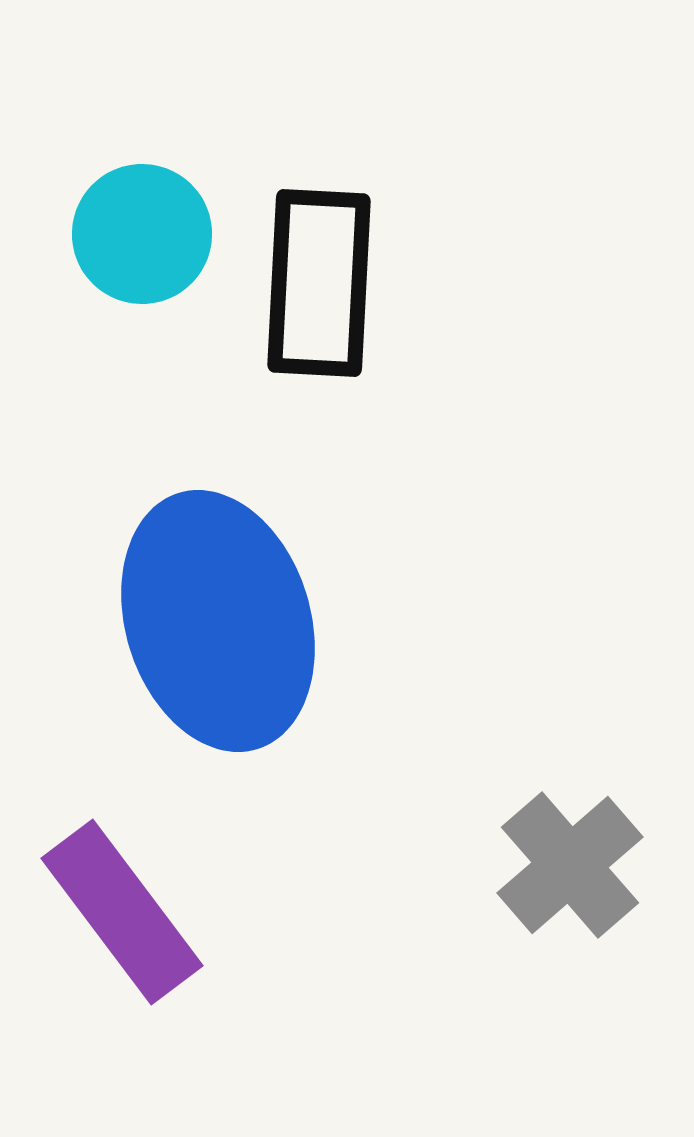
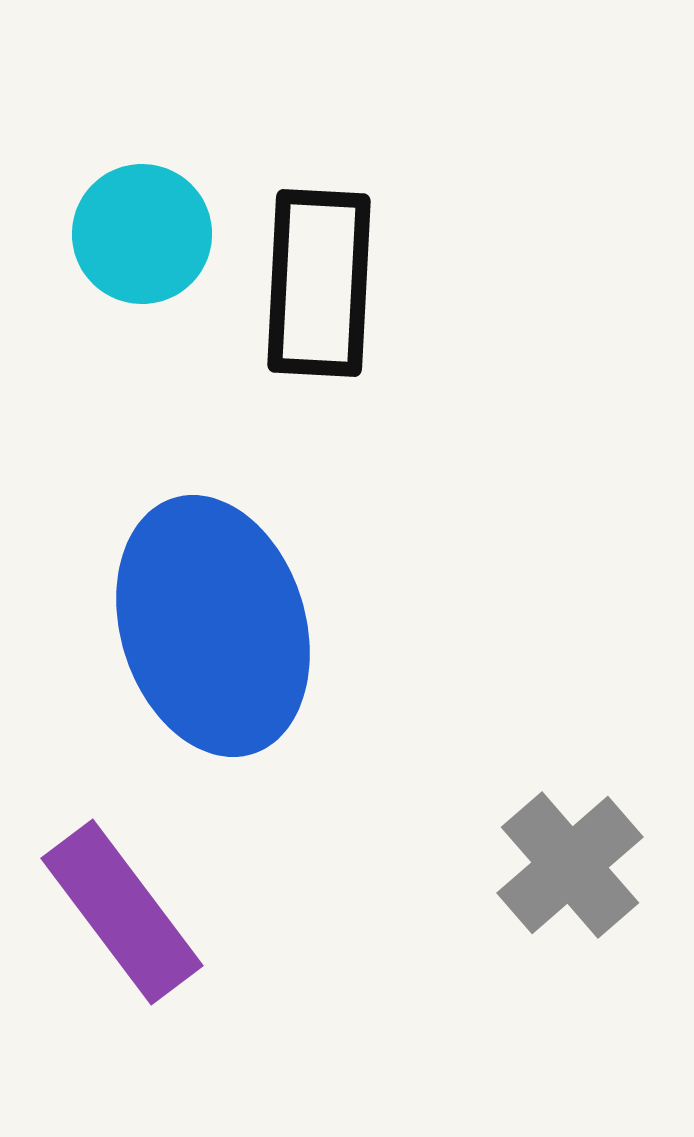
blue ellipse: moved 5 px left, 5 px down
